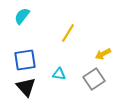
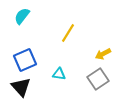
blue square: rotated 15 degrees counterclockwise
gray square: moved 4 px right
black triangle: moved 5 px left
